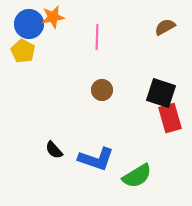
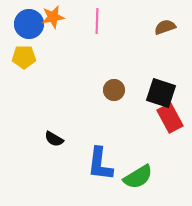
brown semicircle: rotated 10 degrees clockwise
pink line: moved 16 px up
yellow pentagon: moved 1 px right, 6 px down; rotated 30 degrees counterclockwise
brown circle: moved 12 px right
red rectangle: rotated 12 degrees counterclockwise
black semicircle: moved 11 px up; rotated 18 degrees counterclockwise
blue L-shape: moved 4 px right, 5 px down; rotated 78 degrees clockwise
green semicircle: moved 1 px right, 1 px down
